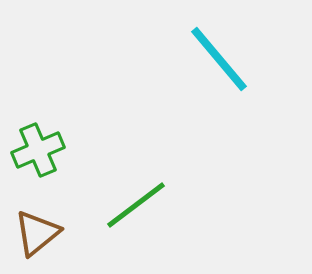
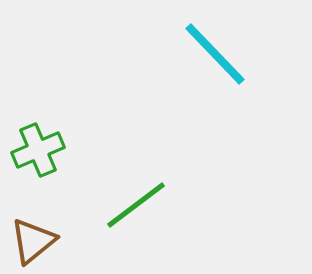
cyan line: moved 4 px left, 5 px up; rotated 4 degrees counterclockwise
brown triangle: moved 4 px left, 8 px down
